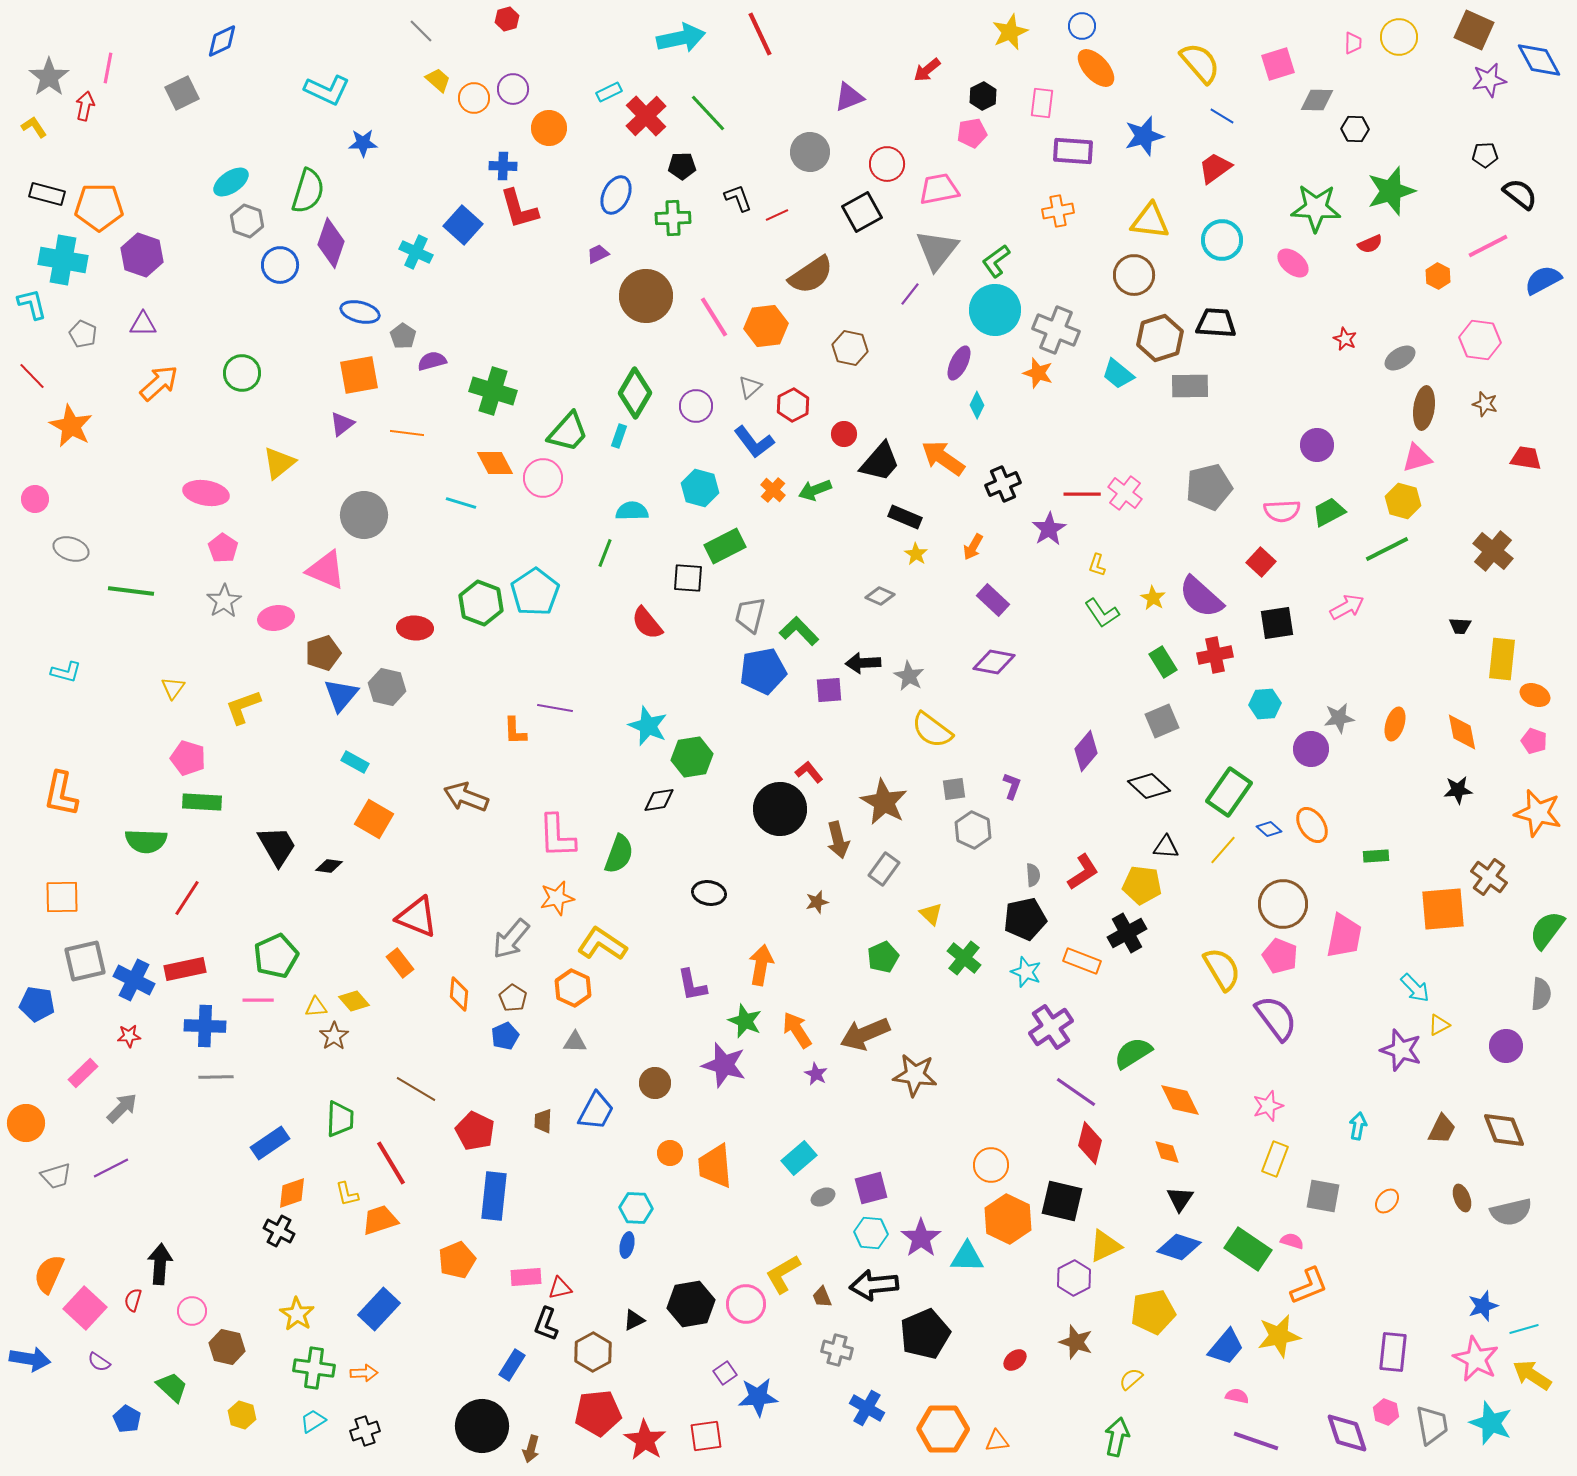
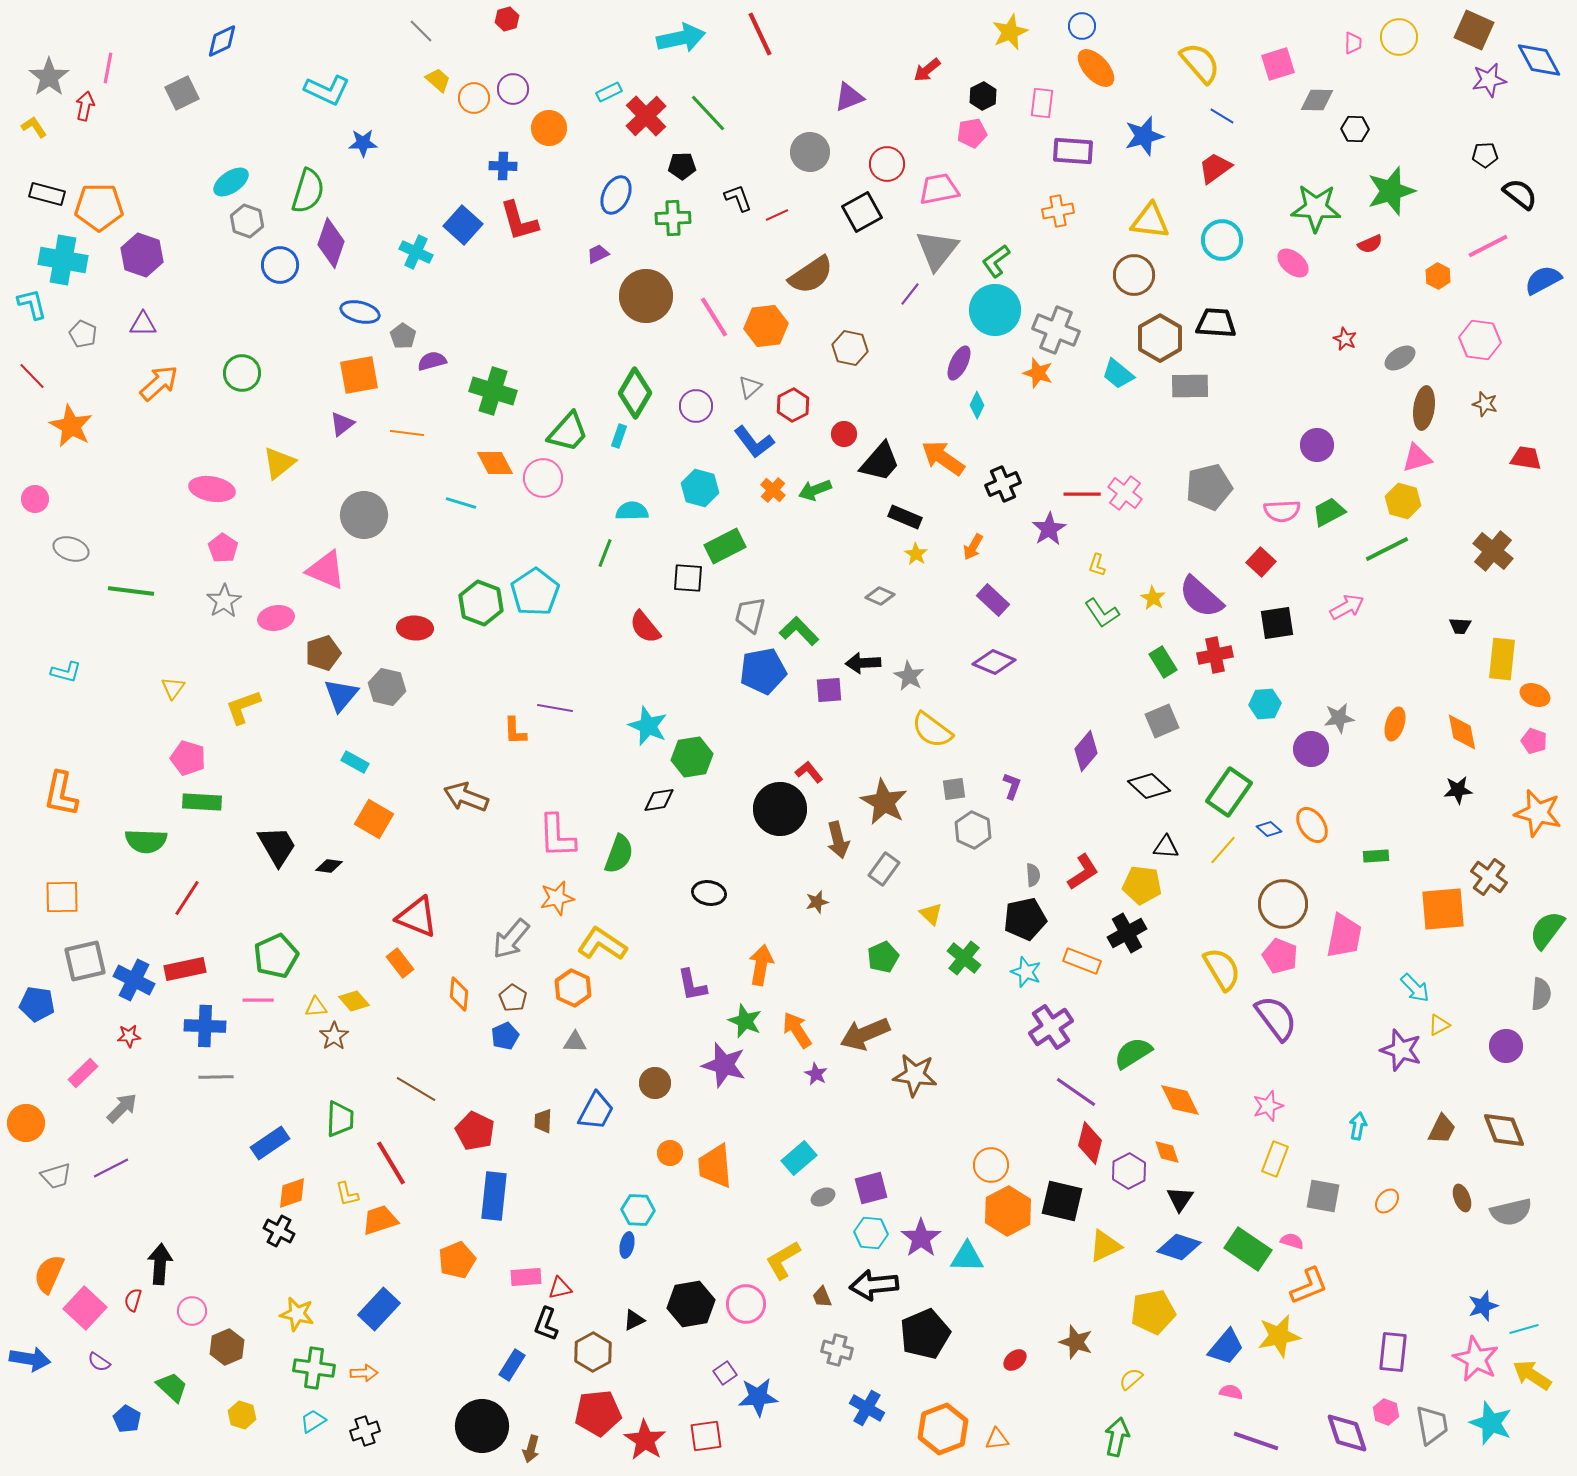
red L-shape at (519, 209): moved 12 px down
brown hexagon at (1160, 338): rotated 12 degrees counterclockwise
pink ellipse at (206, 493): moved 6 px right, 4 px up
red semicircle at (647, 623): moved 2 px left, 4 px down
purple diamond at (994, 662): rotated 12 degrees clockwise
cyan hexagon at (636, 1208): moved 2 px right, 2 px down
orange hexagon at (1008, 1219): moved 8 px up; rotated 6 degrees clockwise
yellow L-shape at (783, 1274): moved 14 px up
purple hexagon at (1074, 1278): moved 55 px right, 107 px up
yellow star at (297, 1314): rotated 20 degrees counterclockwise
brown hexagon at (227, 1347): rotated 24 degrees clockwise
pink semicircle at (1237, 1396): moved 6 px left, 4 px up
orange hexagon at (943, 1429): rotated 21 degrees counterclockwise
orange triangle at (997, 1441): moved 2 px up
